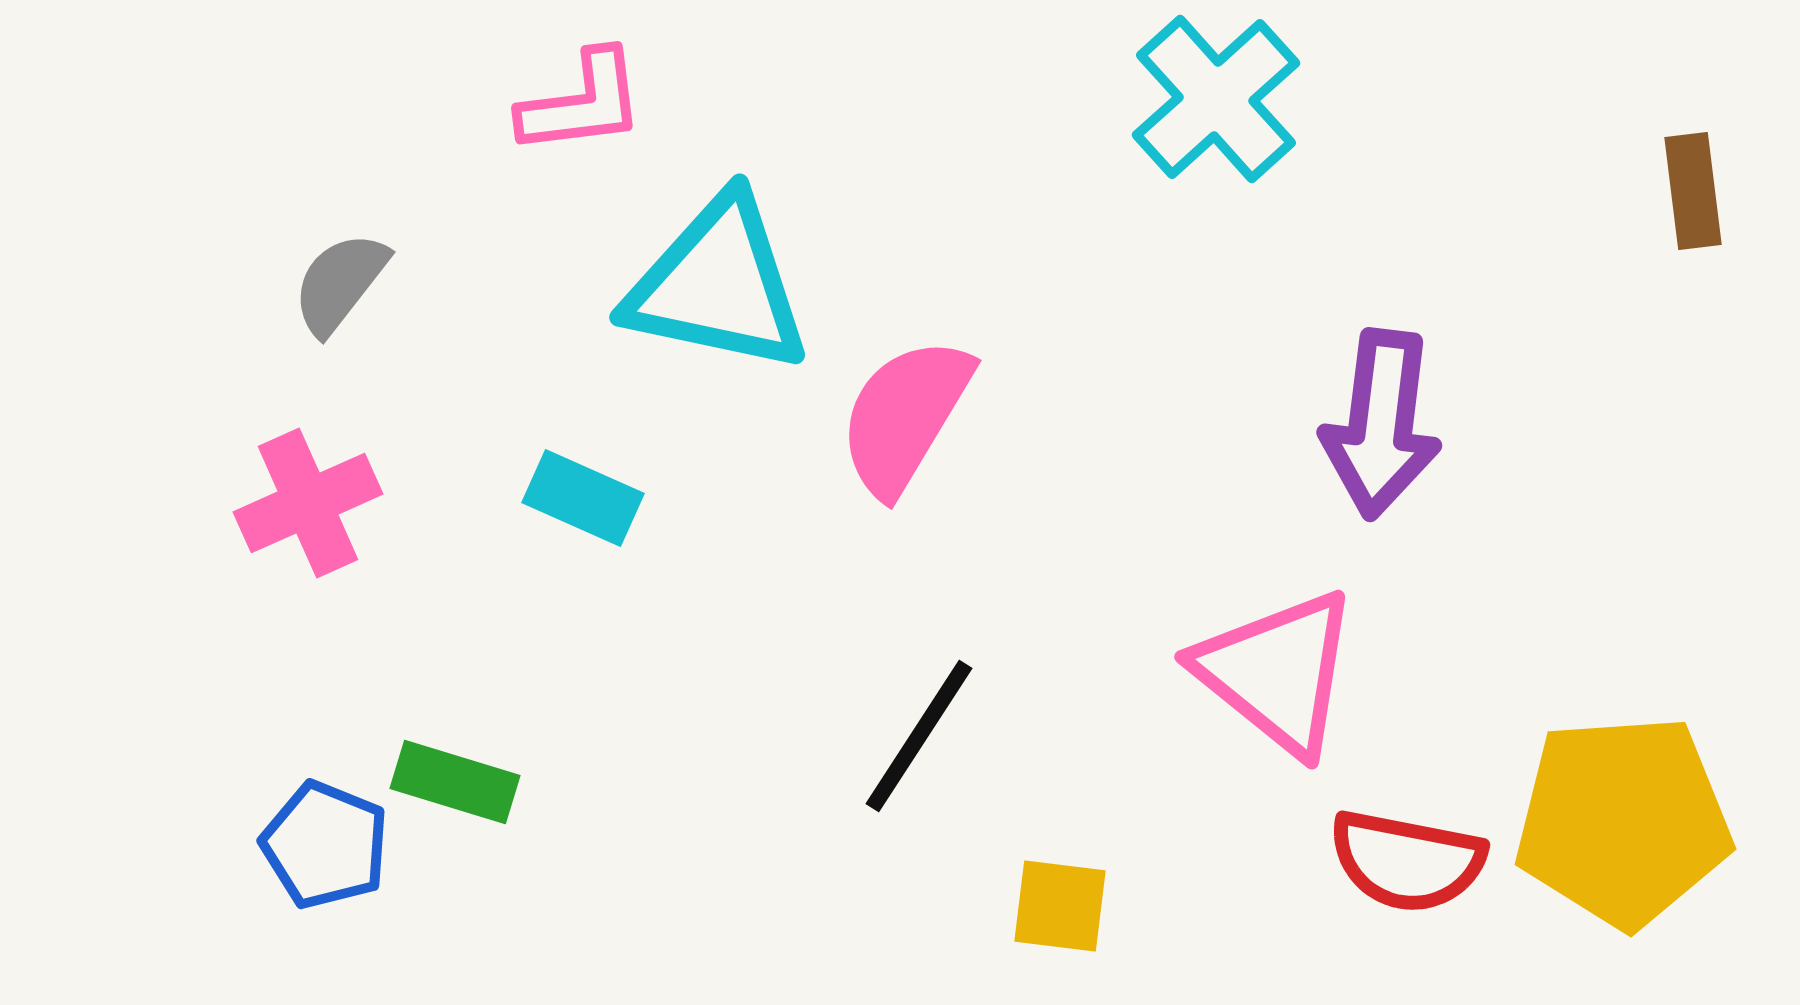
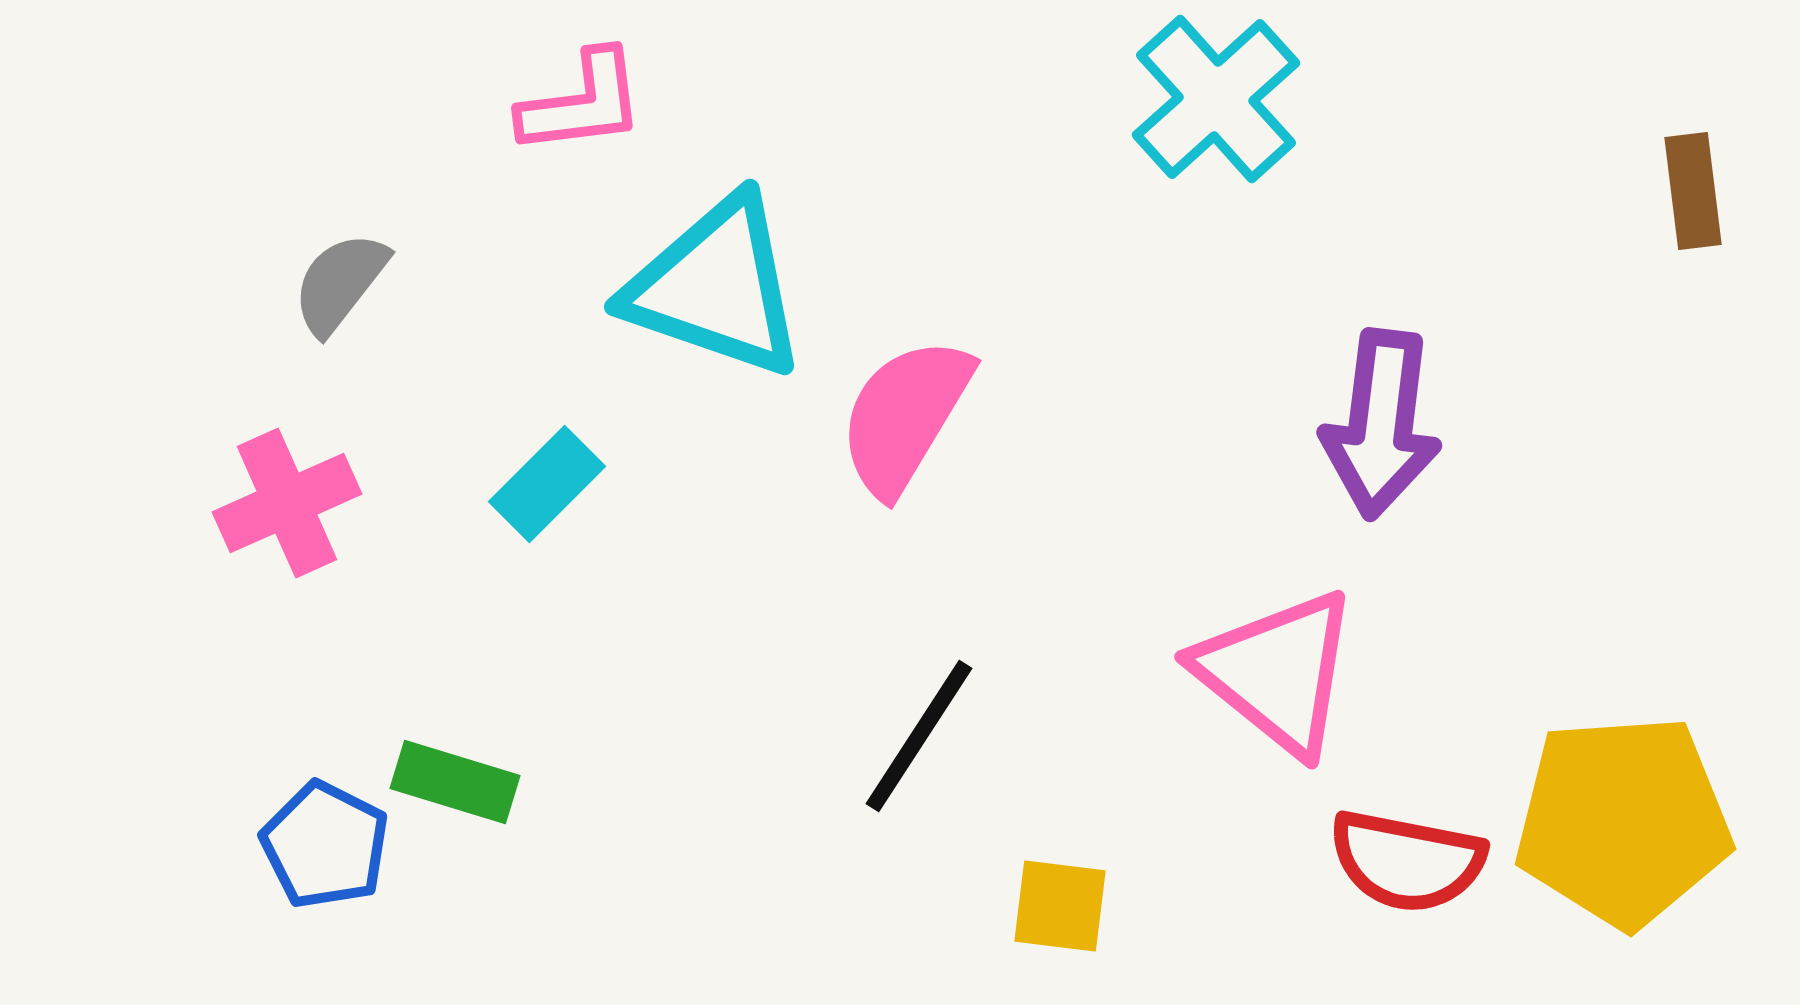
cyan triangle: moved 2 px left, 2 px down; rotated 7 degrees clockwise
cyan rectangle: moved 36 px left, 14 px up; rotated 69 degrees counterclockwise
pink cross: moved 21 px left
blue pentagon: rotated 5 degrees clockwise
